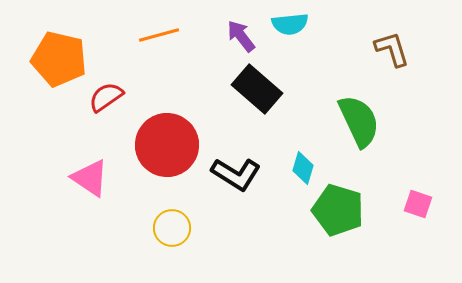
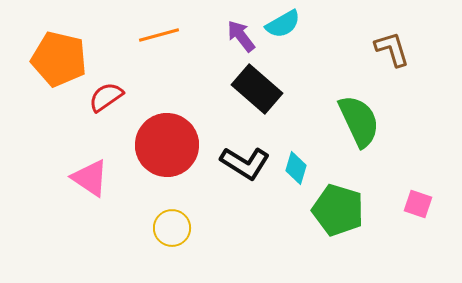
cyan semicircle: moved 7 px left; rotated 24 degrees counterclockwise
cyan diamond: moved 7 px left
black L-shape: moved 9 px right, 11 px up
